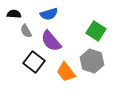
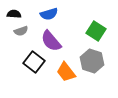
gray semicircle: moved 5 px left; rotated 80 degrees counterclockwise
